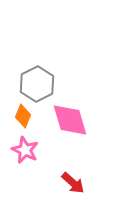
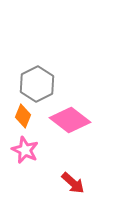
pink diamond: rotated 36 degrees counterclockwise
